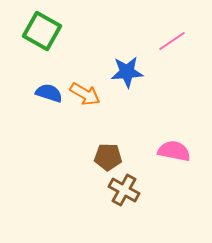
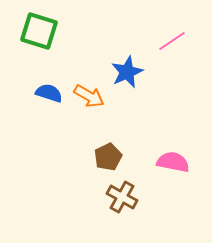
green square: moved 3 px left; rotated 12 degrees counterclockwise
blue star: rotated 20 degrees counterclockwise
orange arrow: moved 4 px right, 2 px down
pink semicircle: moved 1 px left, 11 px down
brown pentagon: rotated 28 degrees counterclockwise
brown cross: moved 2 px left, 7 px down
